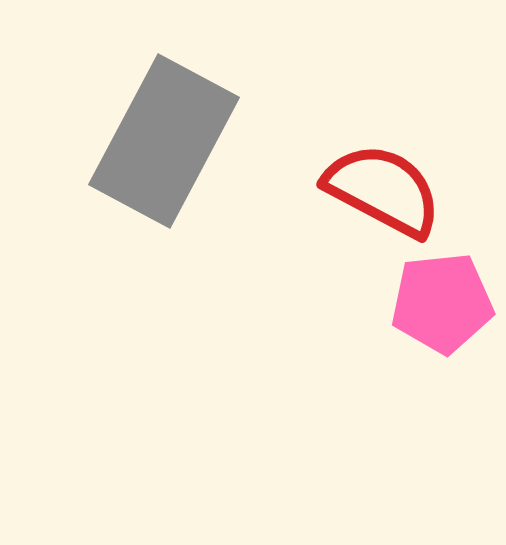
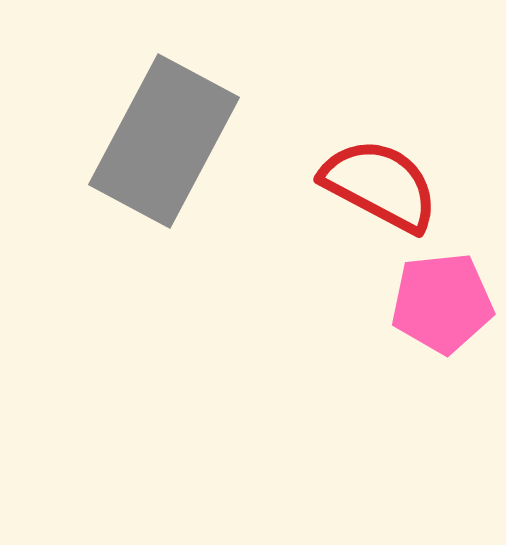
red semicircle: moved 3 px left, 5 px up
